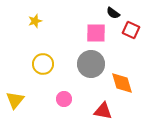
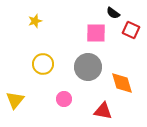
gray circle: moved 3 px left, 3 px down
